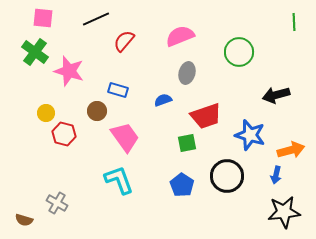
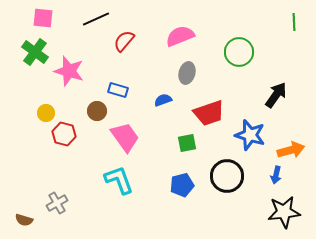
black arrow: rotated 140 degrees clockwise
red trapezoid: moved 3 px right, 3 px up
blue pentagon: rotated 25 degrees clockwise
gray cross: rotated 30 degrees clockwise
